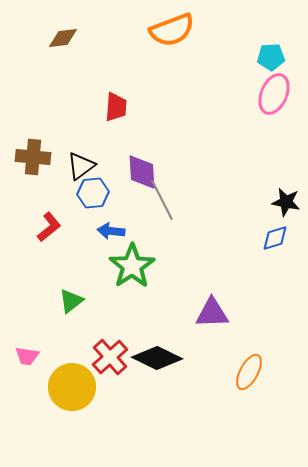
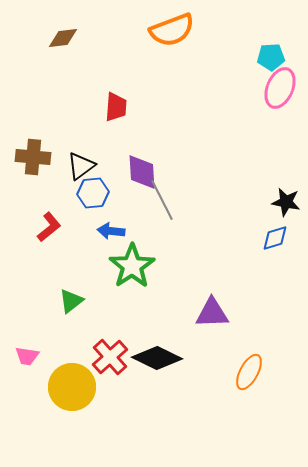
pink ellipse: moved 6 px right, 6 px up
